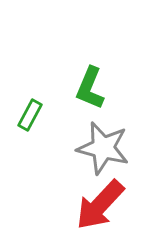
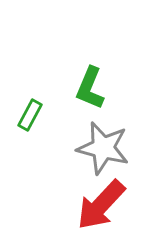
red arrow: moved 1 px right
